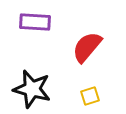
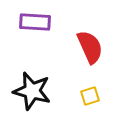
red semicircle: moved 3 px right; rotated 116 degrees clockwise
black star: moved 2 px down
